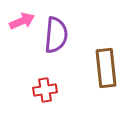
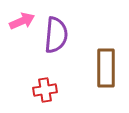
brown rectangle: rotated 6 degrees clockwise
